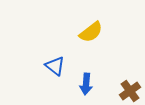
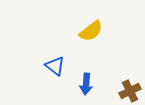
yellow semicircle: moved 1 px up
brown cross: rotated 10 degrees clockwise
